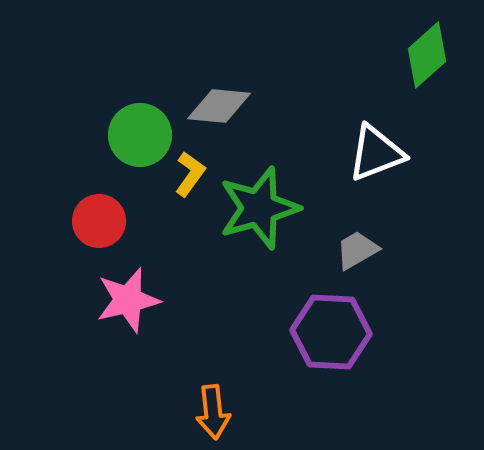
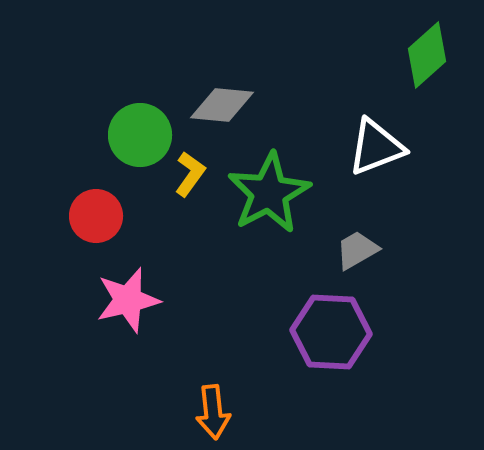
gray diamond: moved 3 px right, 1 px up
white triangle: moved 6 px up
green star: moved 10 px right, 15 px up; rotated 12 degrees counterclockwise
red circle: moved 3 px left, 5 px up
